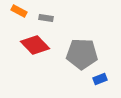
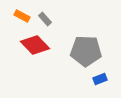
orange rectangle: moved 3 px right, 5 px down
gray rectangle: moved 1 px left, 1 px down; rotated 40 degrees clockwise
gray pentagon: moved 4 px right, 3 px up
